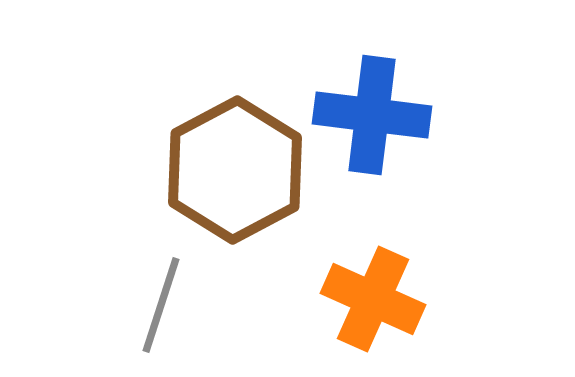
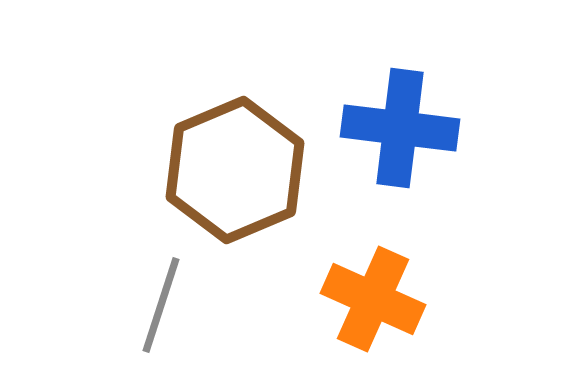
blue cross: moved 28 px right, 13 px down
brown hexagon: rotated 5 degrees clockwise
